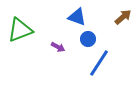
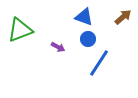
blue triangle: moved 7 px right
